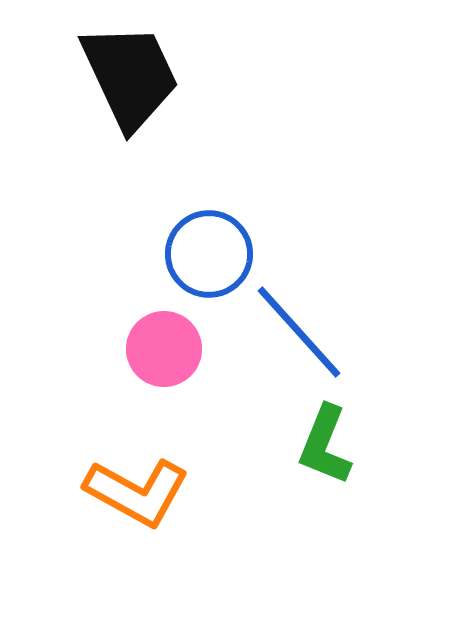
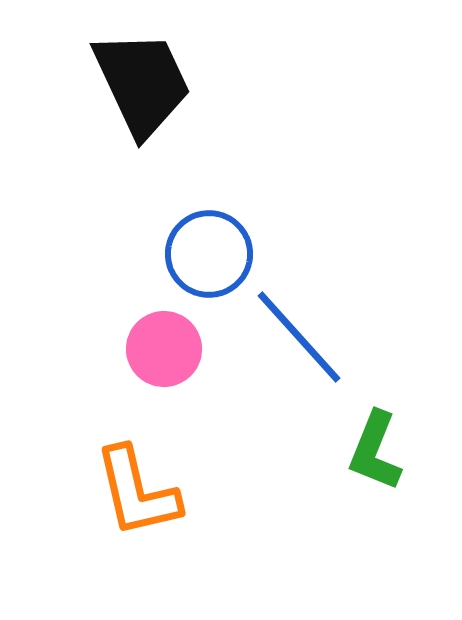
black trapezoid: moved 12 px right, 7 px down
blue line: moved 5 px down
green L-shape: moved 50 px right, 6 px down
orange L-shape: rotated 48 degrees clockwise
